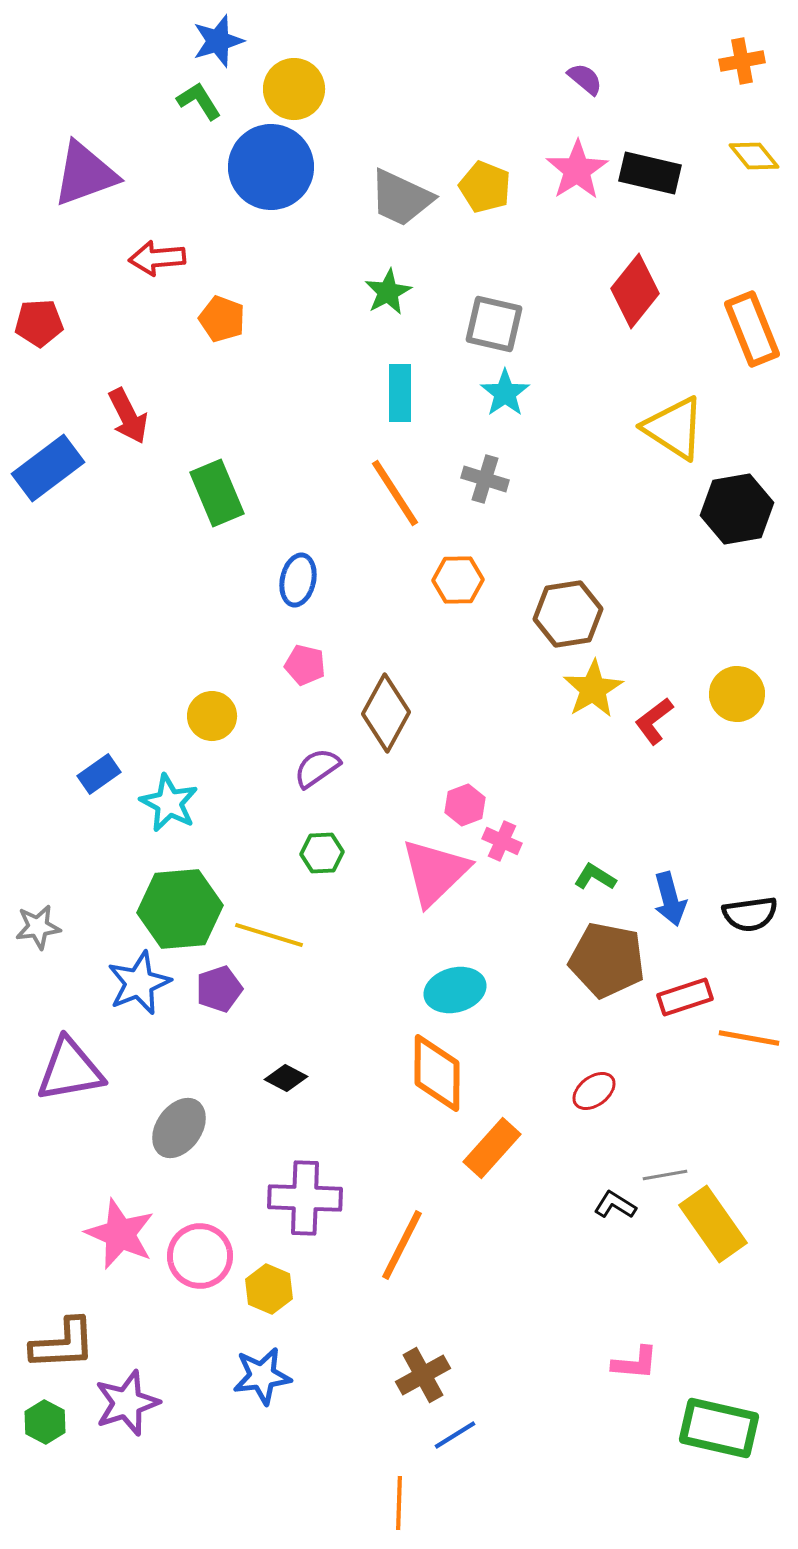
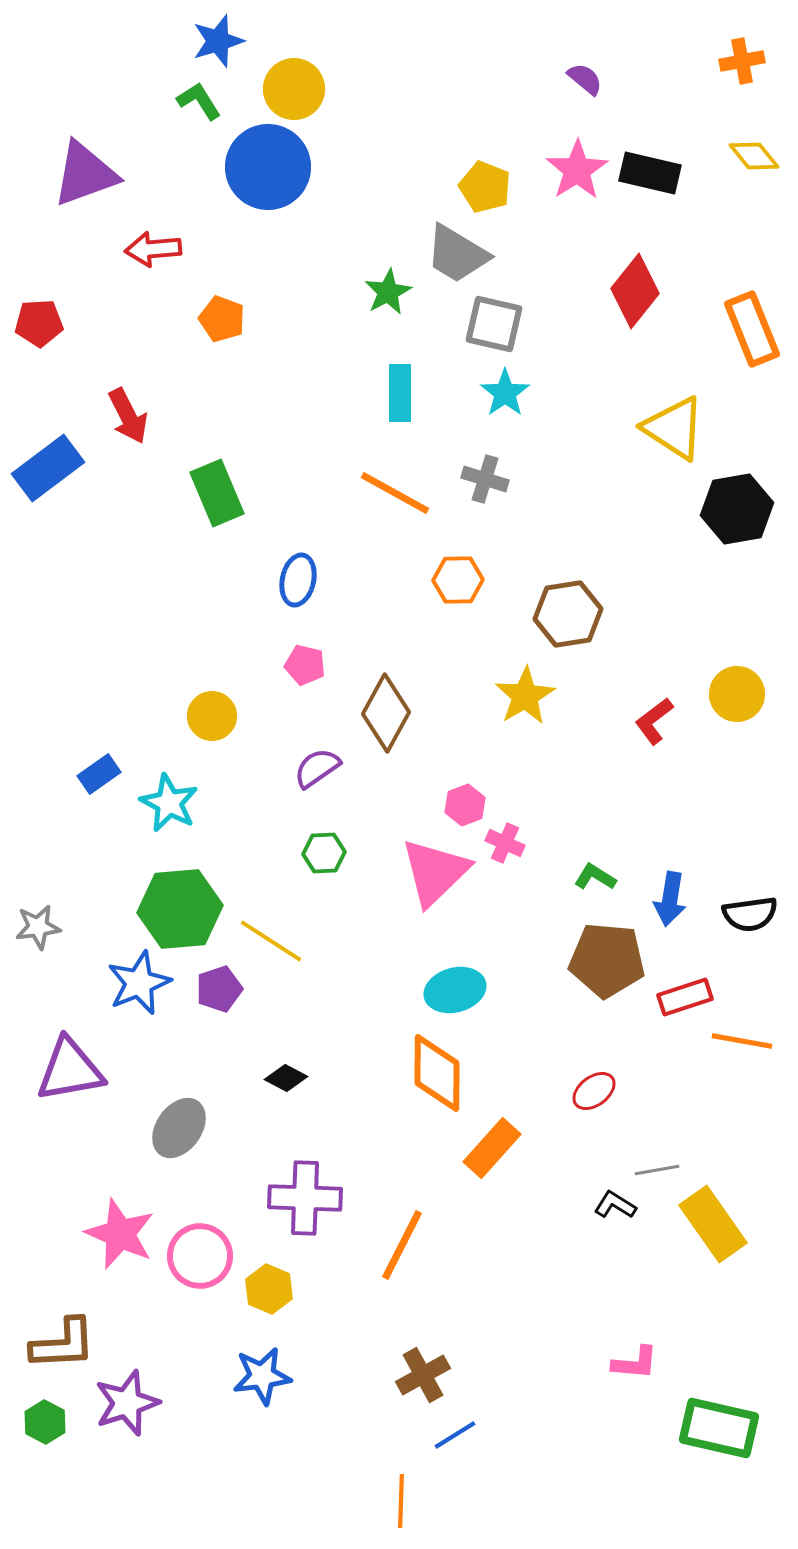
blue circle at (271, 167): moved 3 px left
gray trapezoid at (401, 198): moved 56 px right, 56 px down; rotated 6 degrees clockwise
red arrow at (157, 258): moved 4 px left, 9 px up
orange line at (395, 493): rotated 28 degrees counterclockwise
yellow star at (593, 689): moved 68 px left, 7 px down
pink cross at (502, 841): moved 3 px right, 2 px down
green hexagon at (322, 853): moved 2 px right
blue arrow at (670, 899): rotated 24 degrees clockwise
yellow line at (269, 935): moved 2 px right, 6 px down; rotated 16 degrees clockwise
brown pentagon at (607, 960): rotated 6 degrees counterclockwise
orange line at (749, 1038): moved 7 px left, 3 px down
gray line at (665, 1175): moved 8 px left, 5 px up
orange line at (399, 1503): moved 2 px right, 2 px up
